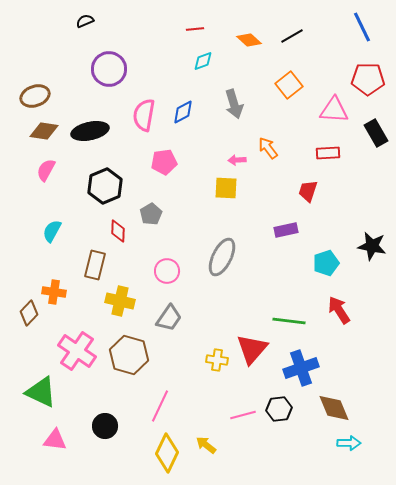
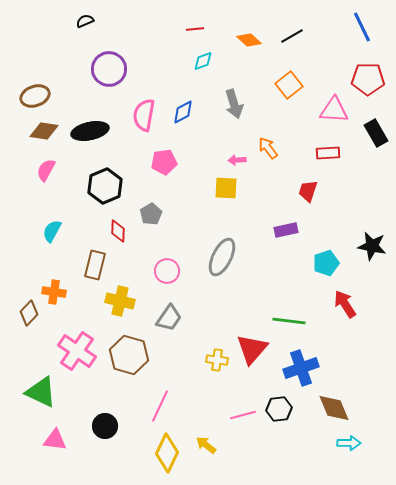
red arrow at (339, 310): moved 6 px right, 6 px up
